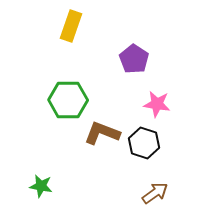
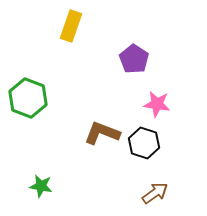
green hexagon: moved 40 px left, 2 px up; rotated 21 degrees clockwise
